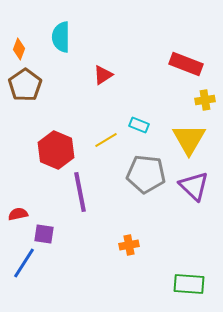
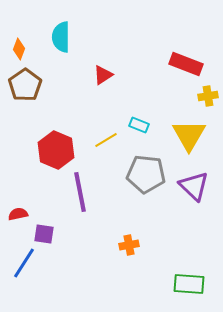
yellow cross: moved 3 px right, 4 px up
yellow triangle: moved 4 px up
